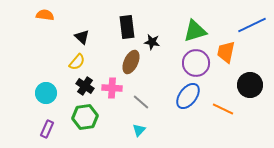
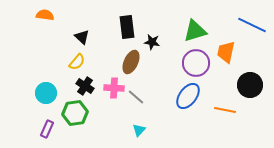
blue line: rotated 52 degrees clockwise
pink cross: moved 2 px right
gray line: moved 5 px left, 5 px up
orange line: moved 2 px right, 1 px down; rotated 15 degrees counterclockwise
green hexagon: moved 10 px left, 4 px up
